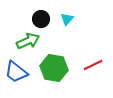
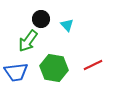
cyan triangle: moved 6 px down; rotated 24 degrees counterclockwise
green arrow: rotated 150 degrees clockwise
blue trapezoid: rotated 45 degrees counterclockwise
